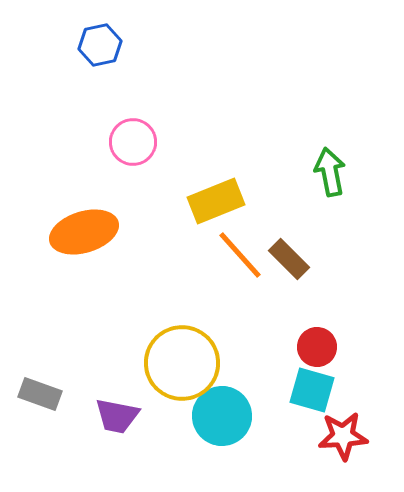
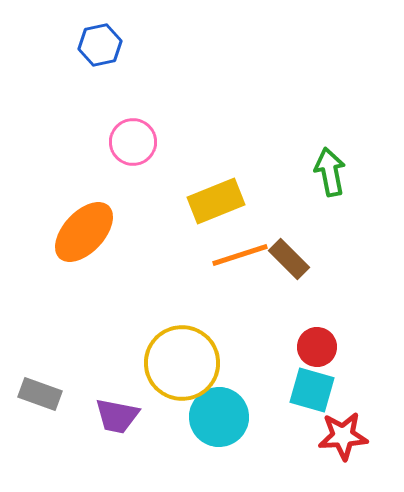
orange ellipse: rotated 30 degrees counterclockwise
orange line: rotated 66 degrees counterclockwise
cyan circle: moved 3 px left, 1 px down
